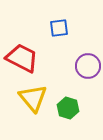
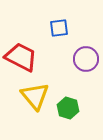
red trapezoid: moved 1 px left, 1 px up
purple circle: moved 2 px left, 7 px up
yellow triangle: moved 2 px right, 2 px up
